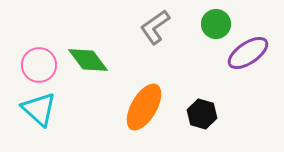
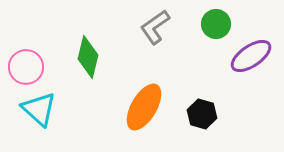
purple ellipse: moved 3 px right, 3 px down
green diamond: moved 3 px up; rotated 51 degrees clockwise
pink circle: moved 13 px left, 2 px down
